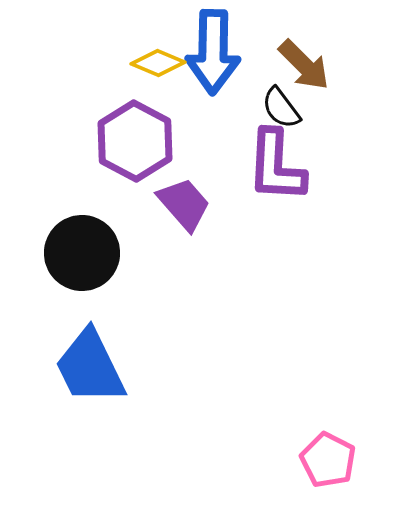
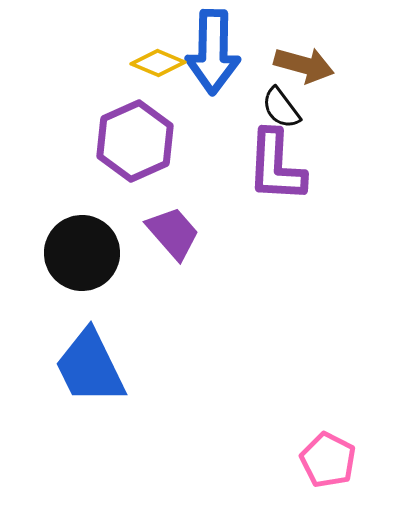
brown arrow: rotated 30 degrees counterclockwise
purple hexagon: rotated 8 degrees clockwise
purple trapezoid: moved 11 px left, 29 px down
